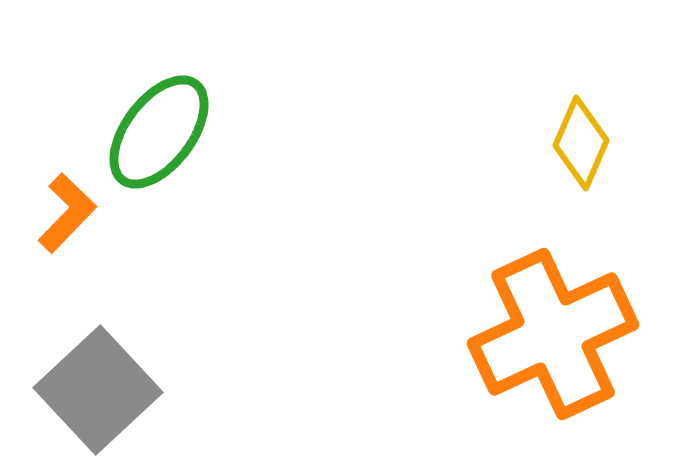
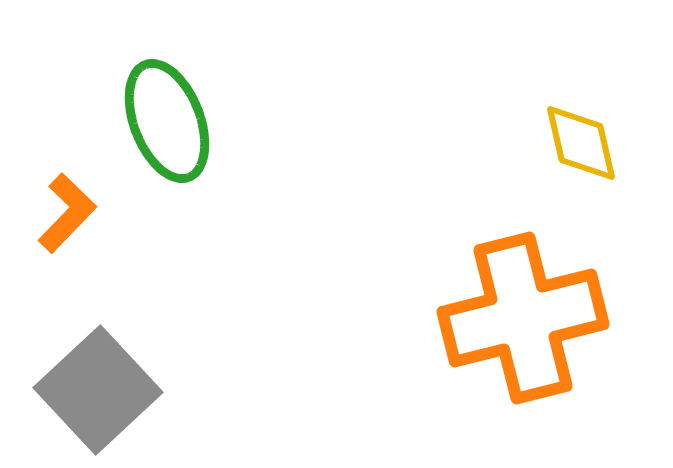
green ellipse: moved 8 px right, 11 px up; rotated 58 degrees counterclockwise
yellow diamond: rotated 36 degrees counterclockwise
orange cross: moved 30 px left, 16 px up; rotated 11 degrees clockwise
